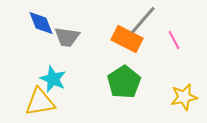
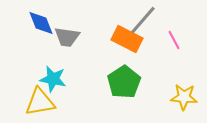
cyan star: rotated 12 degrees counterclockwise
yellow star: rotated 16 degrees clockwise
